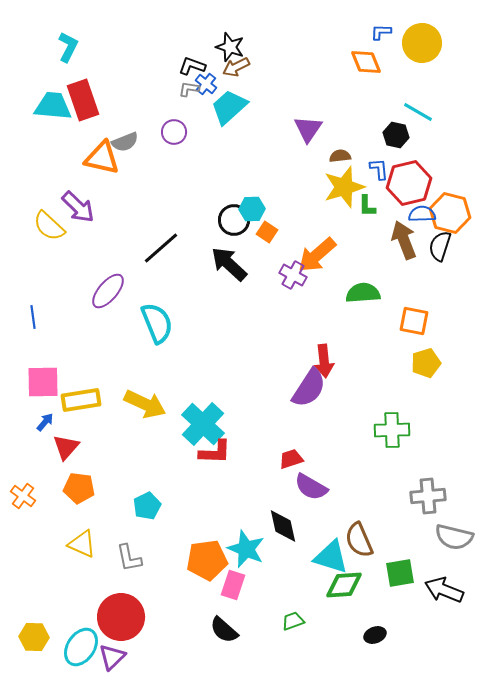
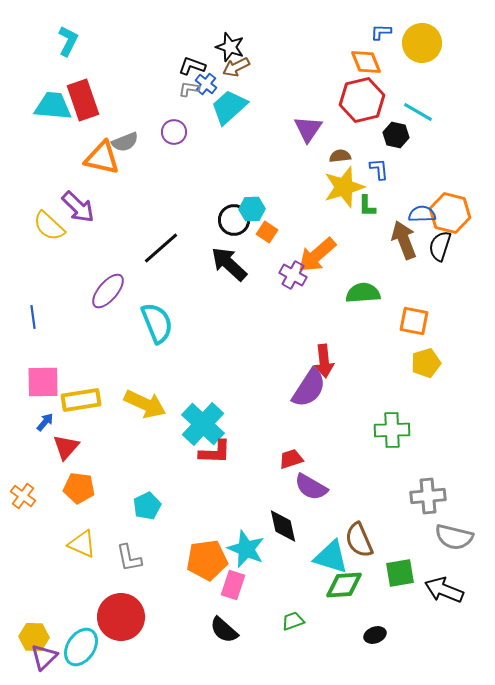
cyan L-shape at (68, 47): moved 6 px up
red hexagon at (409, 183): moved 47 px left, 83 px up
purple triangle at (112, 657): moved 68 px left
